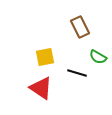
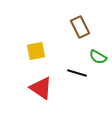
yellow square: moved 9 px left, 6 px up
